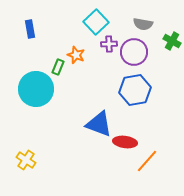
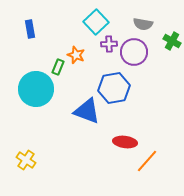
blue hexagon: moved 21 px left, 2 px up
blue triangle: moved 12 px left, 13 px up
